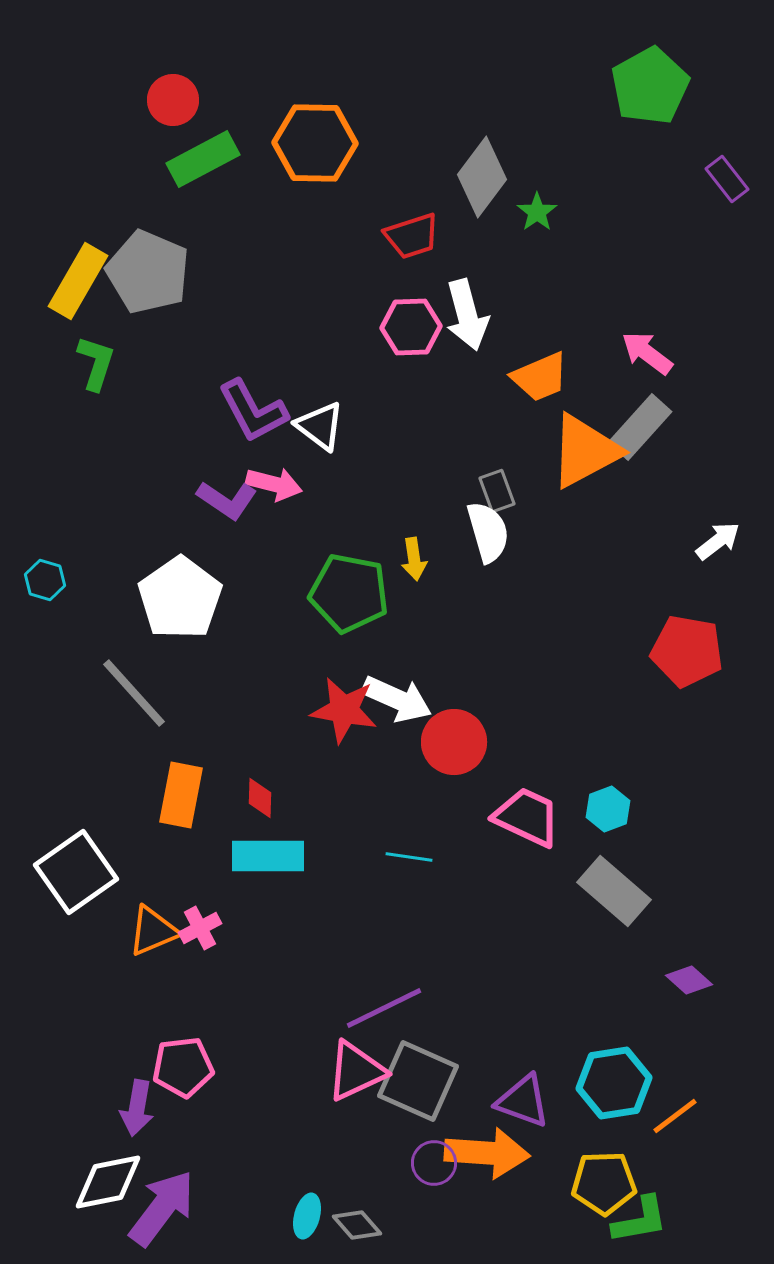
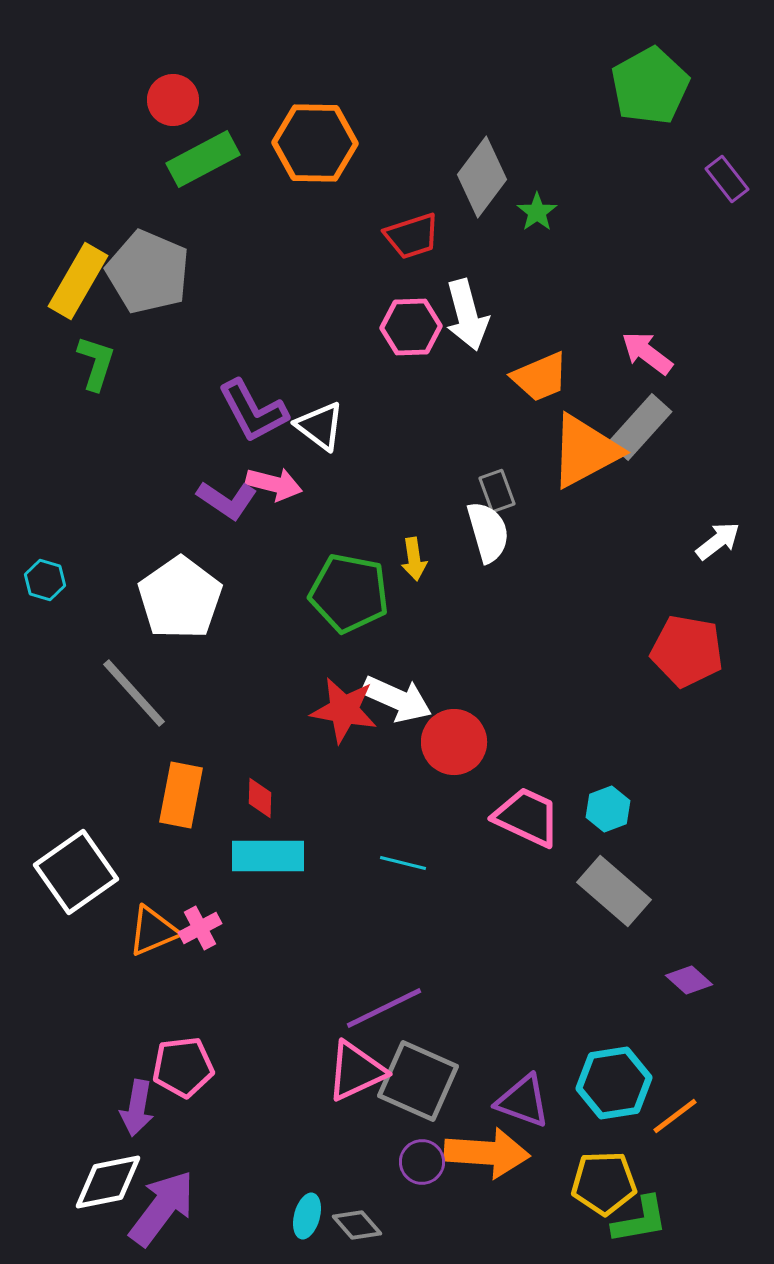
cyan line at (409, 857): moved 6 px left, 6 px down; rotated 6 degrees clockwise
purple circle at (434, 1163): moved 12 px left, 1 px up
